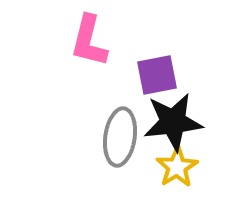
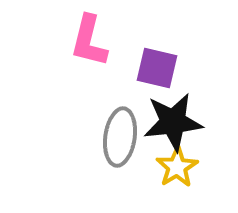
purple square: moved 7 px up; rotated 24 degrees clockwise
